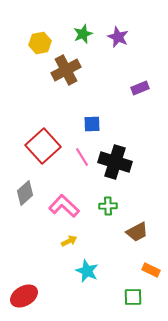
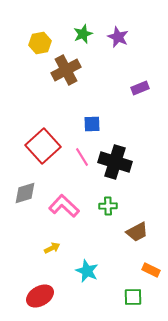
gray diamond: rotated 25 degrees clockwise
yellow arrow: moved 17 px left, 7 px down
red ellipse: moved 16 px right
